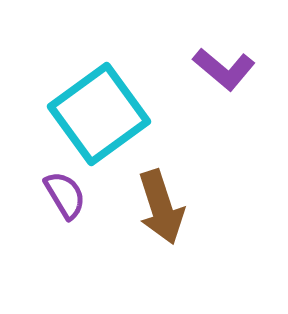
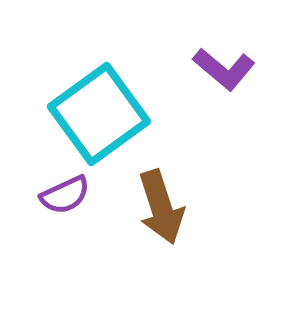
purple semicircle: rotated 96 degrees clockwise
